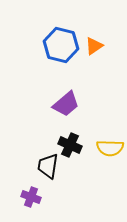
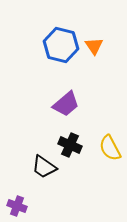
orange triangle: rotated 30 degrees counterclockwise
yellow semicircle: rotated 60 degrees clockwise
black trapezoid: moved 4 px left, 1 px down; rotated 64 degrees counterclockwise
purple cross: moved 14 px left, 9 px down
